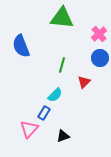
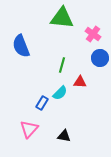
pink cross: moved 6 px left; rotated 14 degrees counterclockwise
red triangle: moved 4 px left; rotated 48 degrees clockwise
cyan semicircle: moved 5 px right, 2 px up
blue rectangle: moved 2 px left, 10 px up
black triangle: moved 1 px right; rotated 32 degrees clockwise
